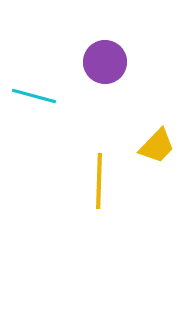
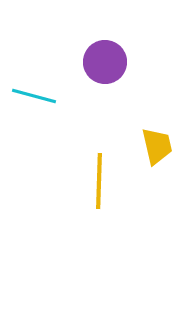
yellow trapezoid: rotated 57 degrees counterclockwise
